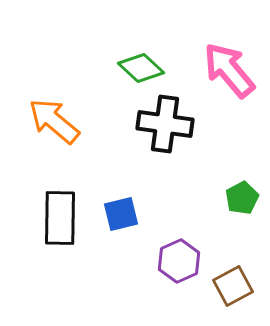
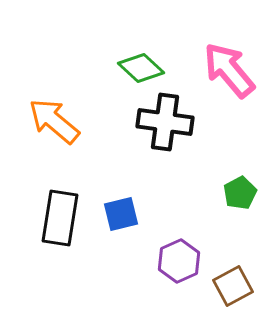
black cross: moved 2 px up
green pentagon: moved 2 px left, 5 px up
black rectangle: rotated 8 degrees clockwise
